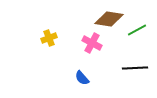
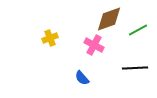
brown diamond: rotated 28 degrees counterclockwise
green line: moved 1 px right
yellow cross: moved 1 px right
pink cross: moved 2 px right, 2 px down
